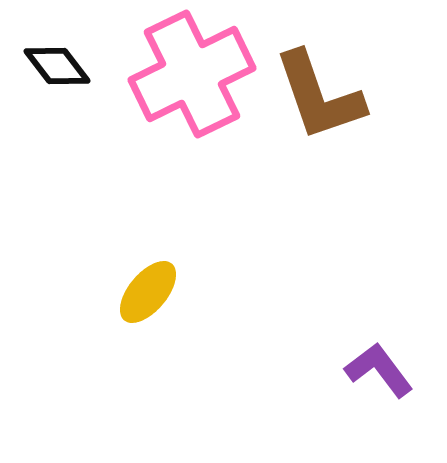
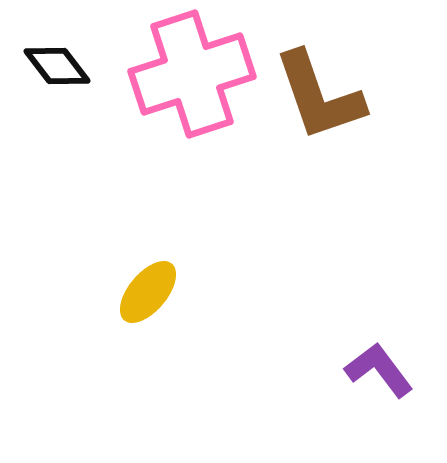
pink cross: rotated 8 degrees clockwise
